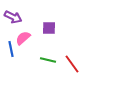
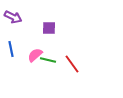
pink semicircle: moved 12 px right, 17 px down
